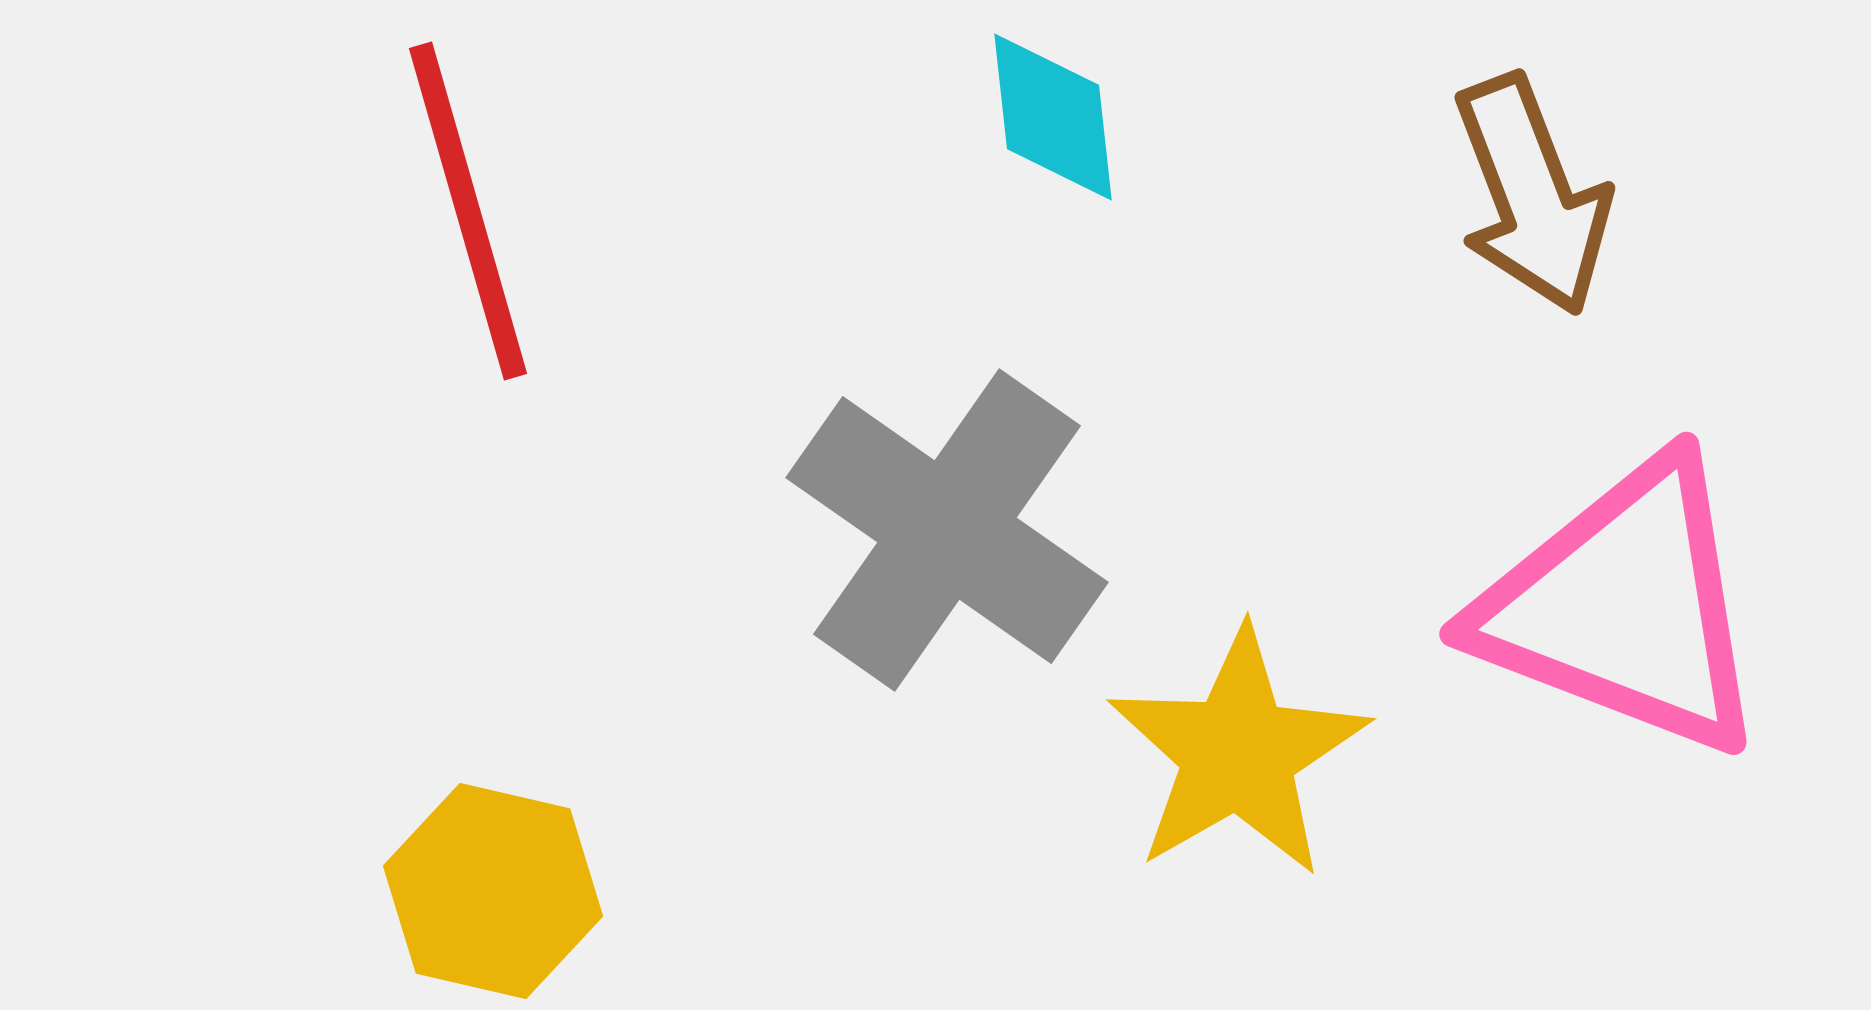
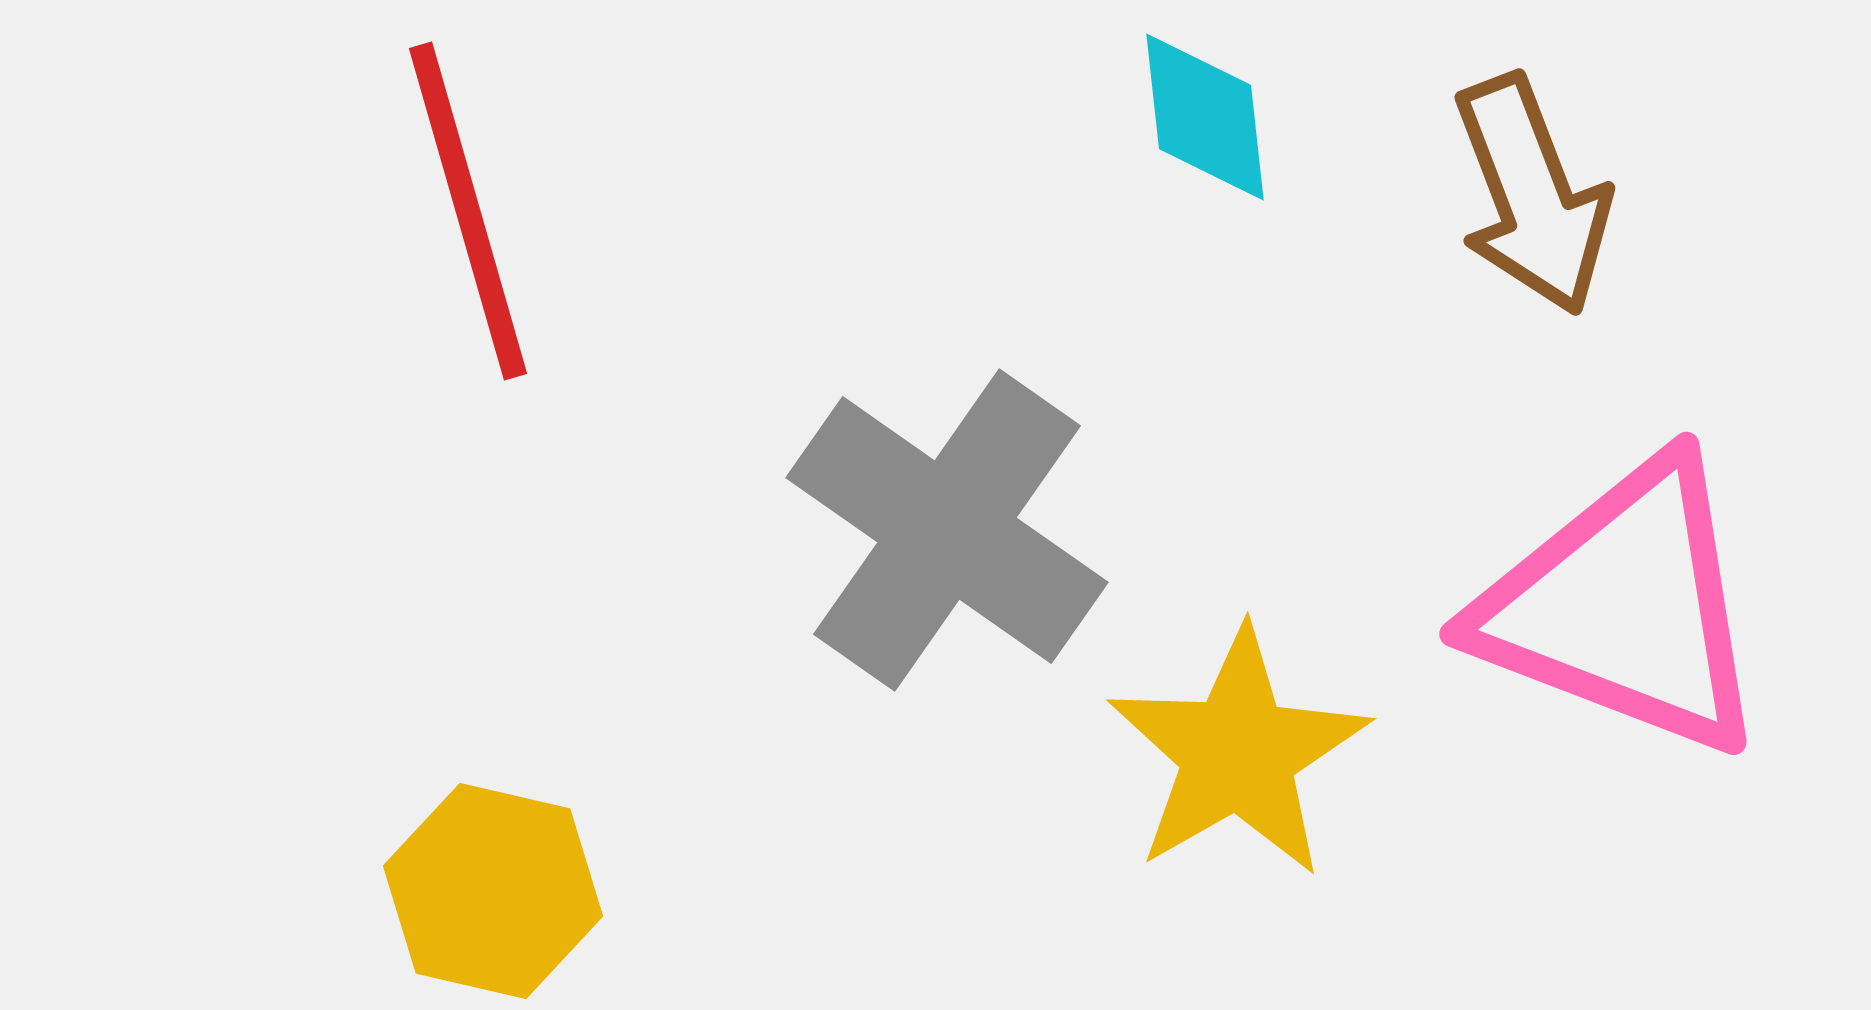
cyan diamond: moved 152 px right
